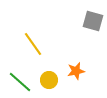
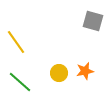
yellow line: moved 17 px left, 2 px up
orange star: moved 9 px right
yellow circle: moved 10 px right, 7 px up
